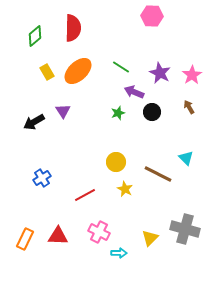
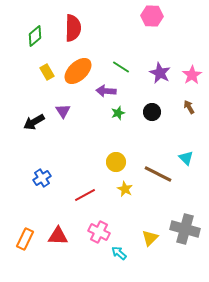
purple arrow: moved 28 px left, 1 px up; rotated 18 degrees counterclockwise
cyan arrow: rotated 140 degrees counterclockwise
